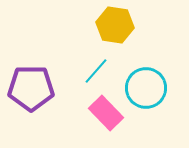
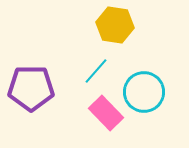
cyan circle: moved 2 px left, 4 px down
